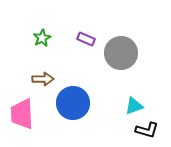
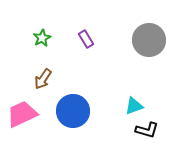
purple rectangle: rotated 36 degrees clockwise
gray circle: moved 28 px right, 13 px up
brown arrow: rotated 125 degrees clockwise
blue circle: moved 8 px down
pink trapezoid: rotated 68 degrees clockwise
